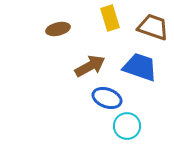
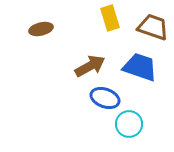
brown ellipse: moved 17 px left
blue ellipse: moved 2 px left
cyan circle: moved 2 px right, 2 px up
